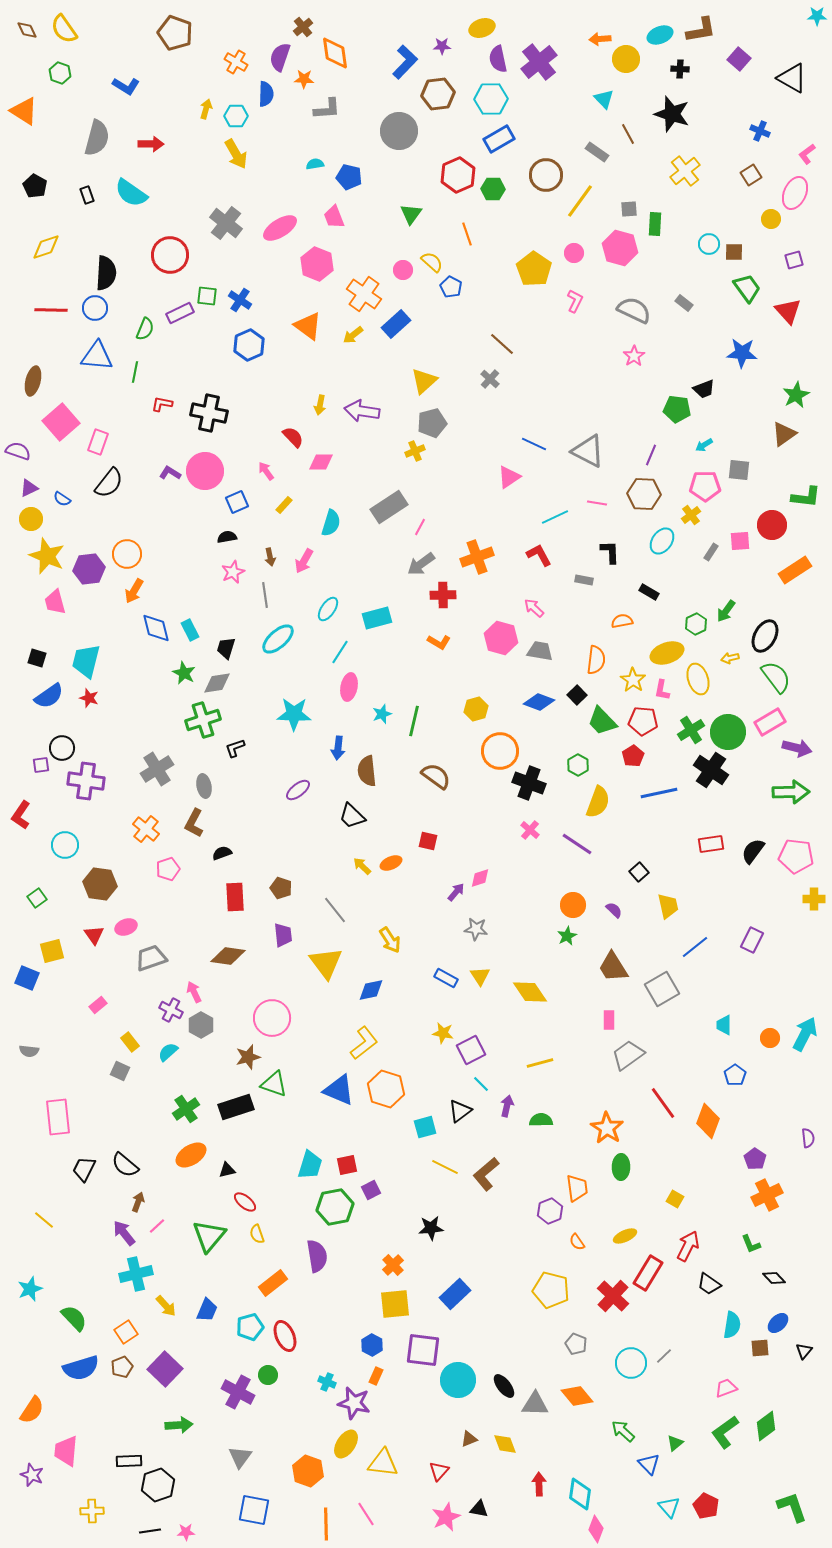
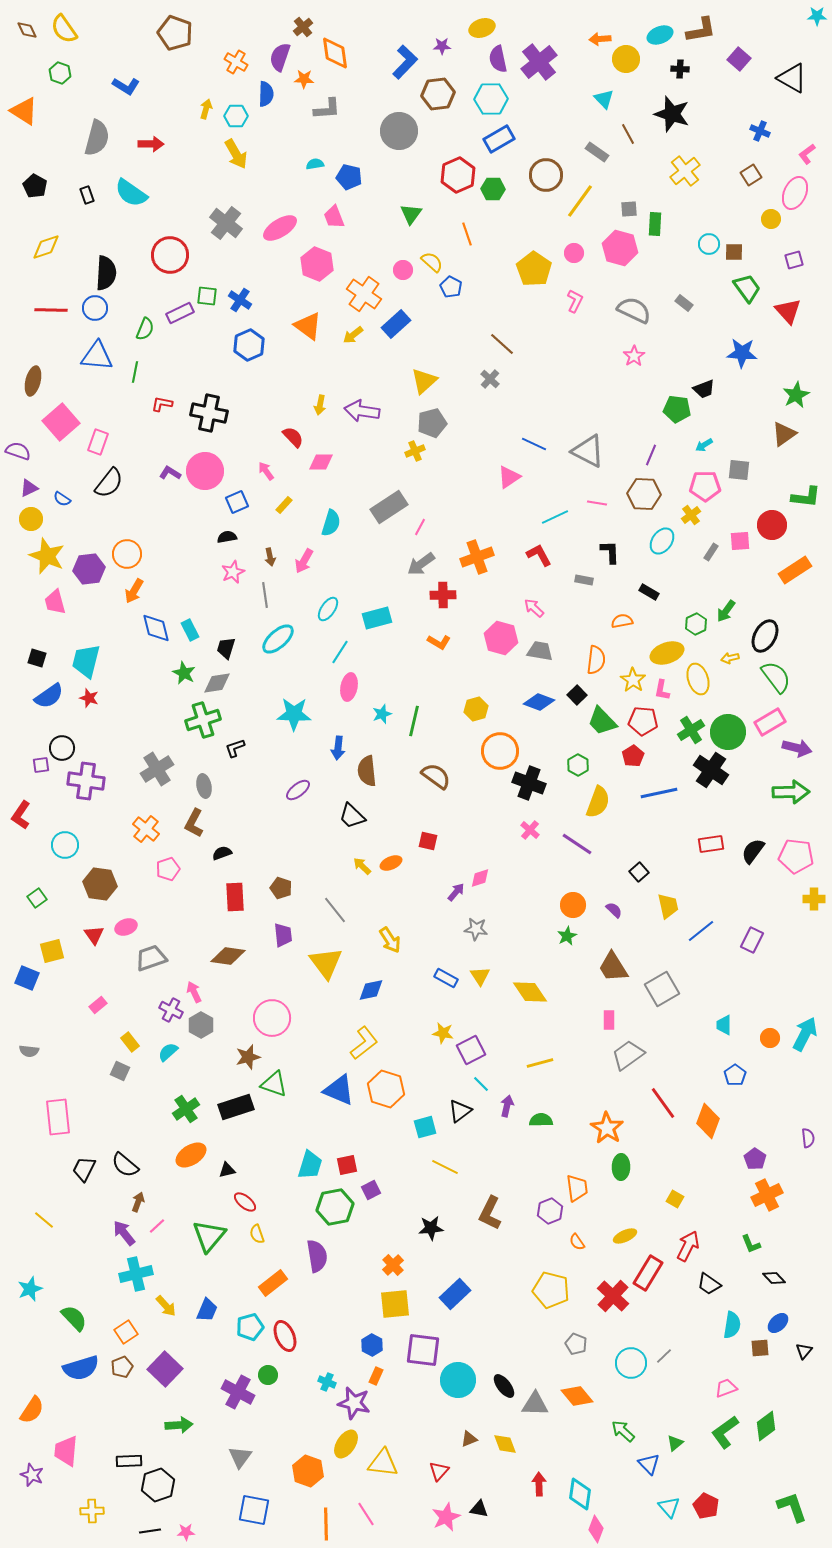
blue line at (695, 947): moved 6 px right, 16 px up
brown L-shape at (486, 1174): moved 4 px right, 39 px down; rotated 24 degrees counterclockwise
